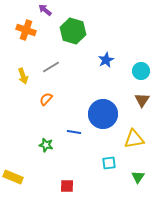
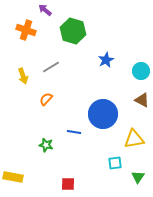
brown triangle: rotated 35 degrees counterclockwise
cyan square: moved 6 px right
yellow rectangle: rotated 12 degrees counterclockwise
red square: moved 1 px right, 2 px up
